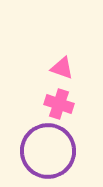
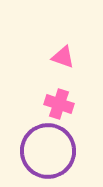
pink triangle: moved 1 px right, 11 px up
